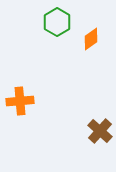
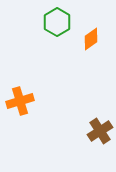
orange cross: rotated 12 degrees counterclockwise
brown cross: rotated 15 degrees clockwise
